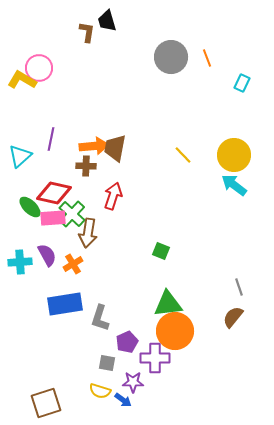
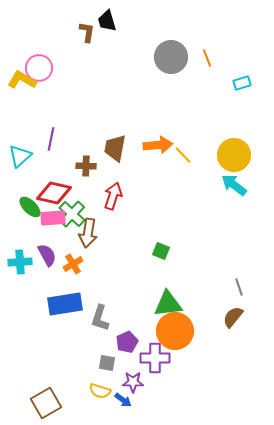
cyan rectangle: rotated 48 degrees clockwise
orange arrow: moved 64 px right, 1 px up
brown square: rotated 12 degrees counterclockwise
